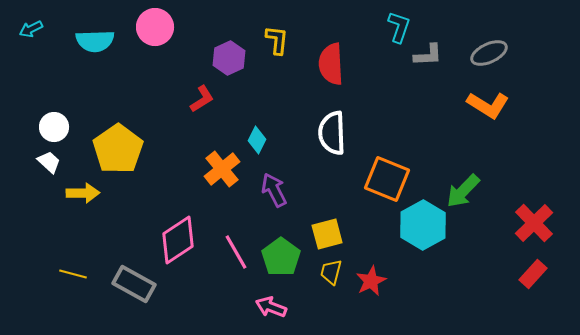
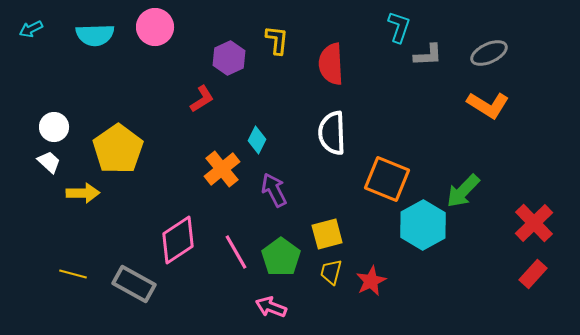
cyan semicircle: moved 6 px up
